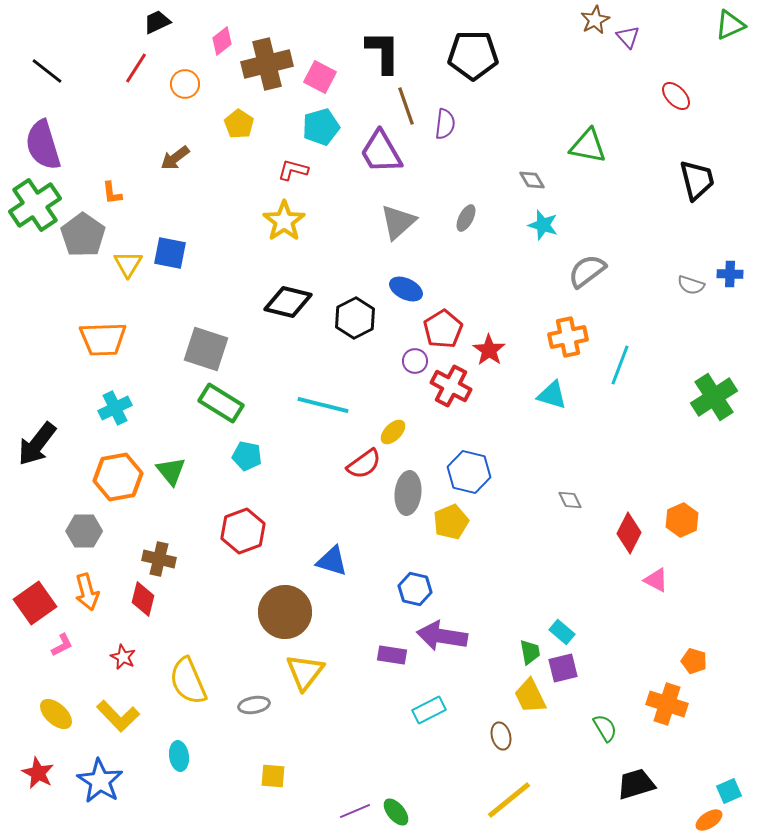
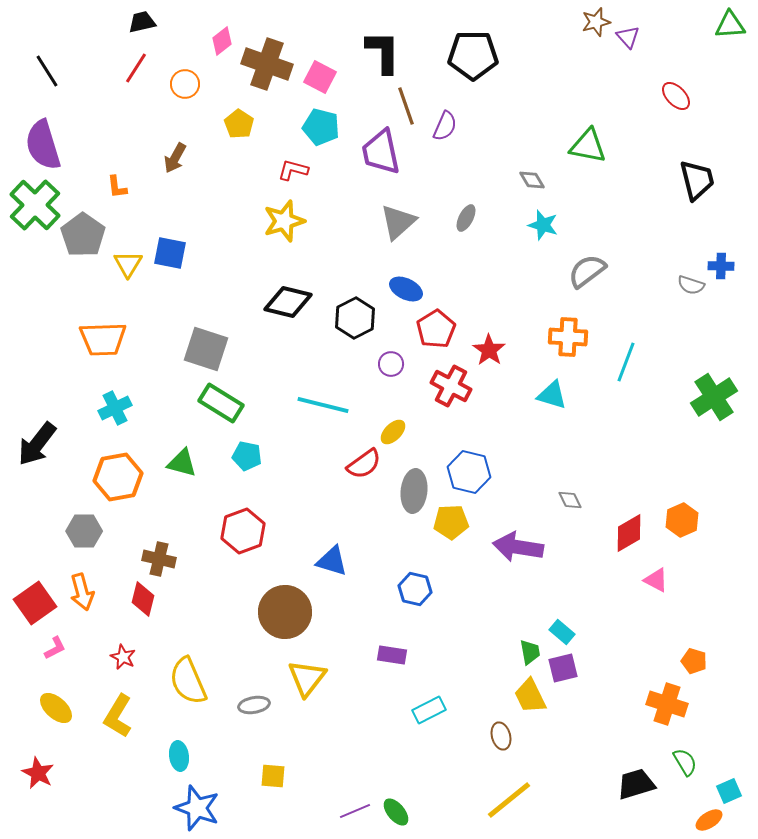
brown star at (595, 20): moved 1 px right, 2 px down; rotated 12 degrees clockwise
black trapezoid at (157, 22): moved 15 px left; rotated 12 degrees clockwise
green triangle at (730, 25): rotated 20 degrees clockwise
brown cross at (267, 64): rotated 33 degrees clockwise
black line at (47, 71): rotated 20 degrees clockwise
purple semicircle at (445, 124): moved 2 px down; rotated 16 degrees clockwise
cyan pentagon at (321, 127): rotated 30 degrees clockwise
purple trapezoid at (381, 152): rotated 18 degrees clockwise
brown arrow at (175, 158): rotated 24 degrees counterclockwise
orange L-shape at (112, 193): moved 5 px right, 6 px up
green cross at (35, 205): rotated 12 degrees counterclockwise
yellow star at (284, 221): rotated 18 degrees clockwise
blue cross at (730, 274): moved 9 px left, 8 px up
red pentagon at (443, 329): moved 7 px left
orange cross at (568, 337): rotated 15 degrees clockwise
purple circle at (415, 361): moved 24 px left, 3 px down
cyan line at (620, 365): moved 6 px right, 3 px up
green triangle at (171, 471): moved 11 px right, 8 px up; rotated 36 degrees counterclockwise
gray ellipse at (408, 493): moved 6 px right, 2 px up
yellow pentagon at (451, 522): rotated 20 degrees clockwise
red diamond at (629, 533): rotated 33 degrees clockwise
orange arrow at (87, 592): moved 5 px left
purple arrow at (442, 636): moved 76 px right, 89 px up
pink L-shape at (62, 645): moved 7 px left, 3 px down
yellow triangle at (305, 672): moved 2 px right, 6 px down
yellow ellipse at (56, 714): moved 6 px up
yellow L-shape at (118, 716): rotated 75 degrees clockwise
green semicircle at (605, 728): moved 80 px right, 34 px down
blue star at (100, 781): moved 97 px right, 27 px down; rotated 12 degrees counterclockwise
